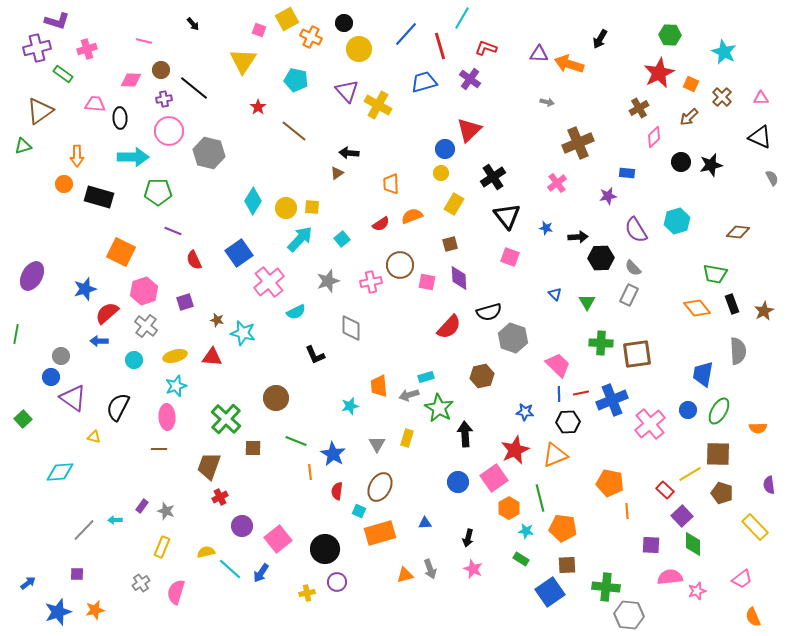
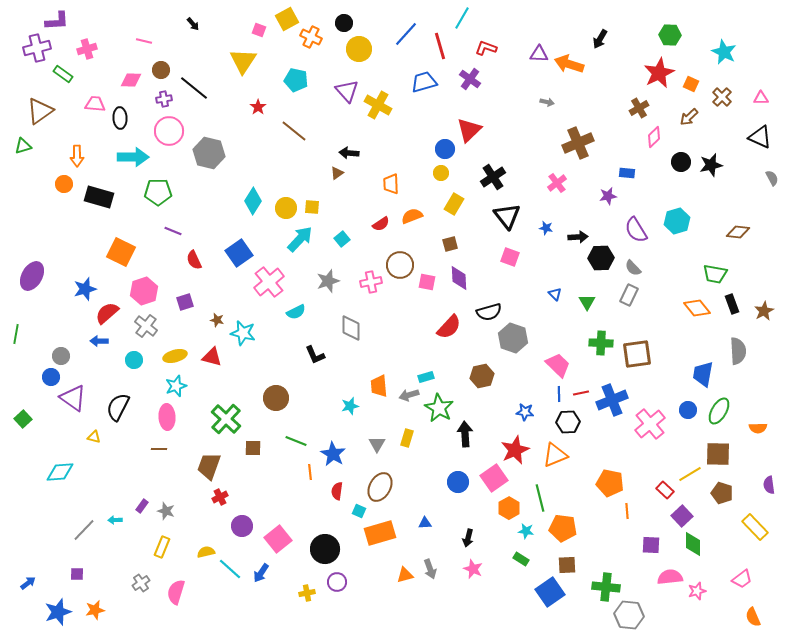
purple L-shape at (57, 21): rotated 20 degrees counterclockwise
red triangle at (212, 357): rotated 10 degrees clockwise
